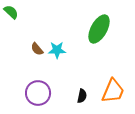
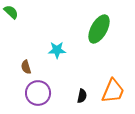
brown semicircle: moved 11 px left, 18 px down; rotated 24 degrees clockwise
